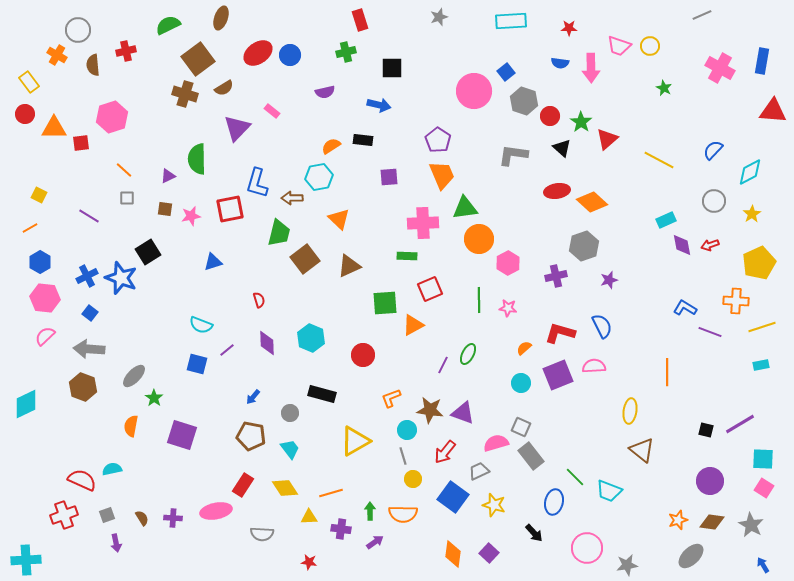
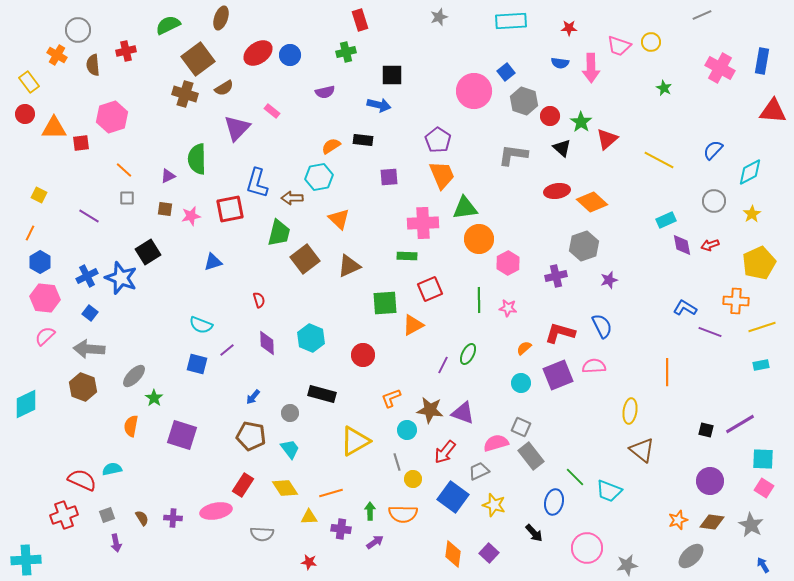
yellow circle at (650, 46): moved 1 px right, 4 px up
black square at (392, 68): moved 7 px down
orange line at (30, 228): moved 5 px down; rotated 35 degrees counterclockwise
gray line at (403, 456): moved 6 px left, 6 px down
